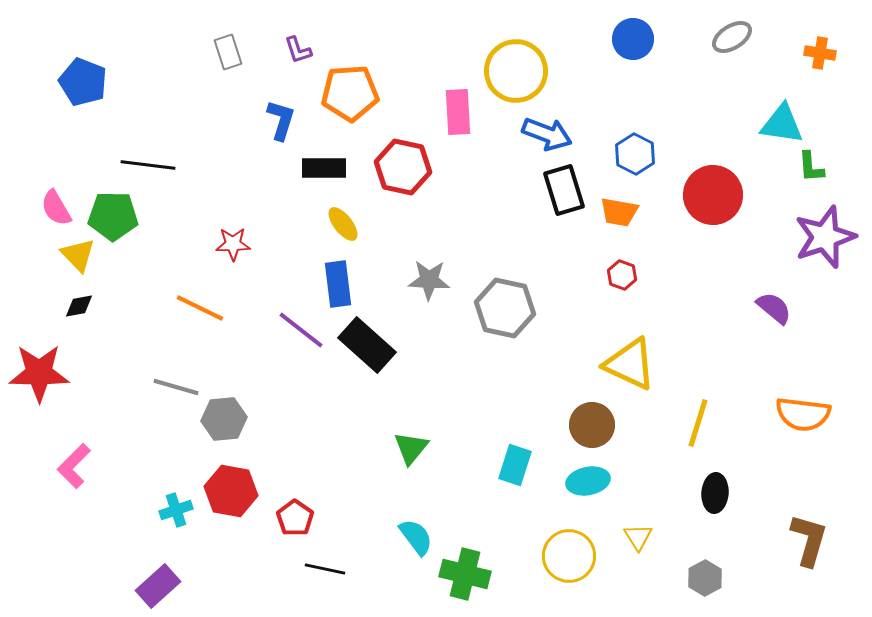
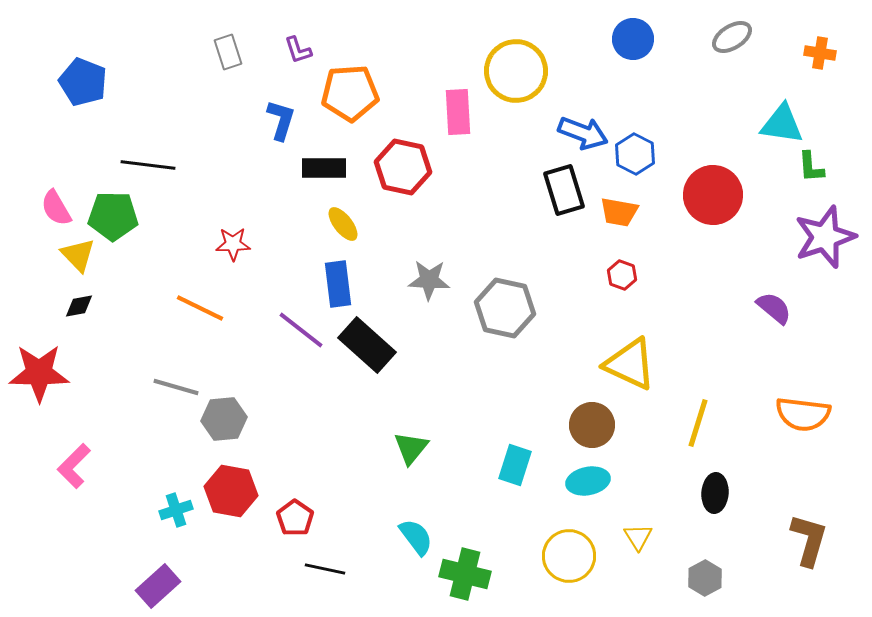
blue arrow at (547, 134): moved 36 px right, 1 px up
